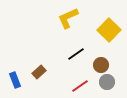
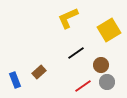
yellow square: rotated 15 degrees clockwise
black line: moved 1 px up
red line: moved 3 px right
